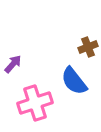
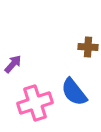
brown cross: rotated 24 degrees clockwise
blue semicircle: moved 11 px down
